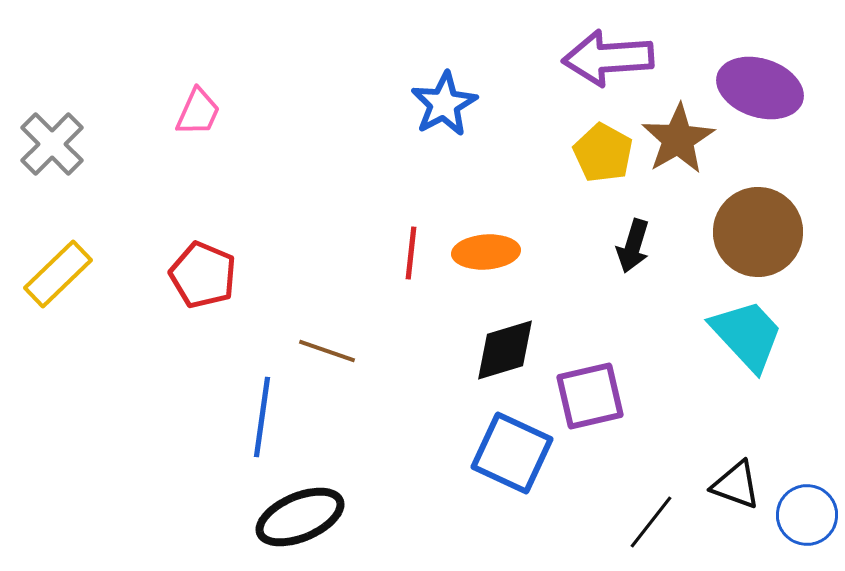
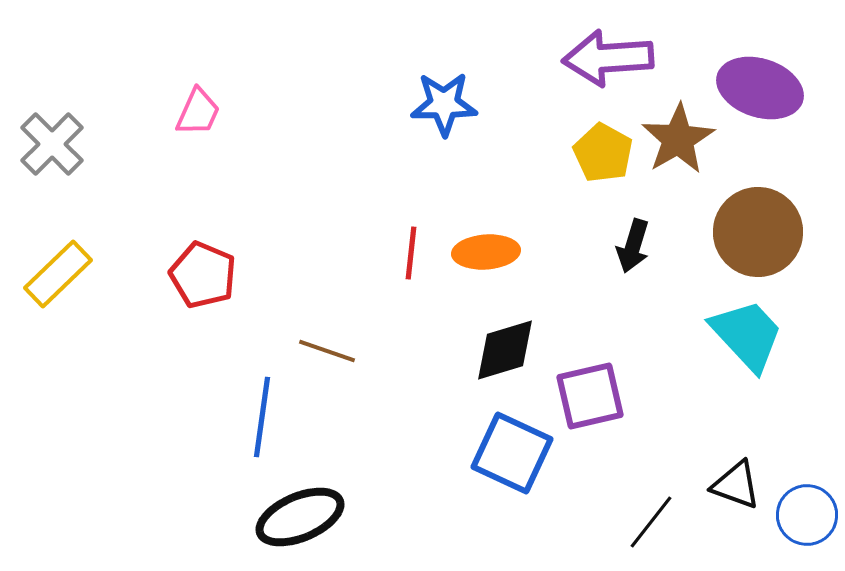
blue star: rotated 28 degrees clockwise
